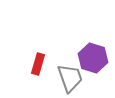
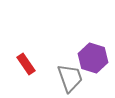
red rectangle: moved 12 px left; rotated 50 degrees counterclockwise
